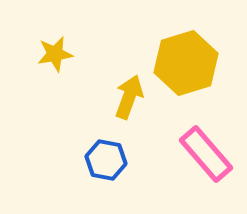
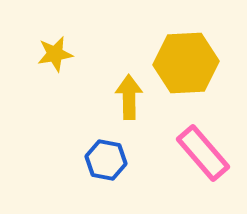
yellow hexagon: rotated 14 degrees clockwise
yellow arrow: rotated 21 degrees counterclockwise
pink rectangle: moved 3 px left, 1 px up
